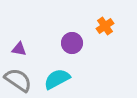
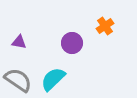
purple triangle: moved 7 px up
cyan semicircle: moved 4 px left; rotated 16 degrees counterclockwise
